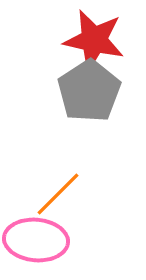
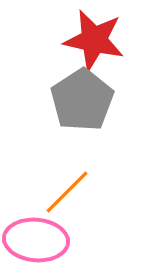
gray pentagon: moved 7 px left, 9 px down
orange line: moved 9 px right, 2 px up
